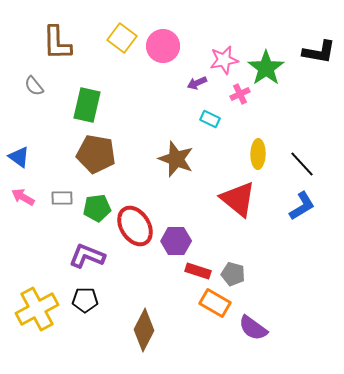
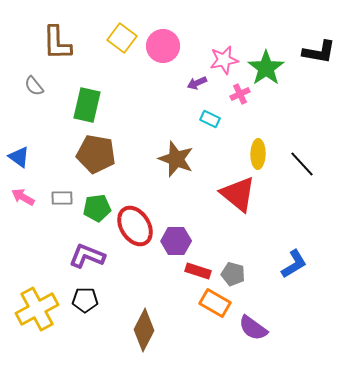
red triangle: moved 5 px up
blue L-shape: moved 8 px left, 58 px down
